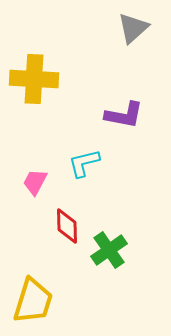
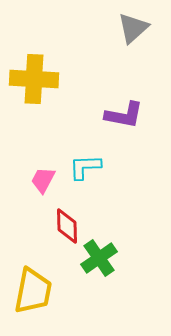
cyan L-shape: moved 1 px right, 4 px down; rotated 12 degrees clockwise
pink trapezoid: moved 8 px right, 2 px up
green cross: moved 10 px left, 8 px down
yellow trapezoid: moved 10 px up; rotated 6 degrees counterclockwise
